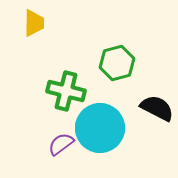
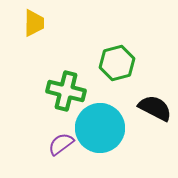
black semicircle: moved 2 px left
